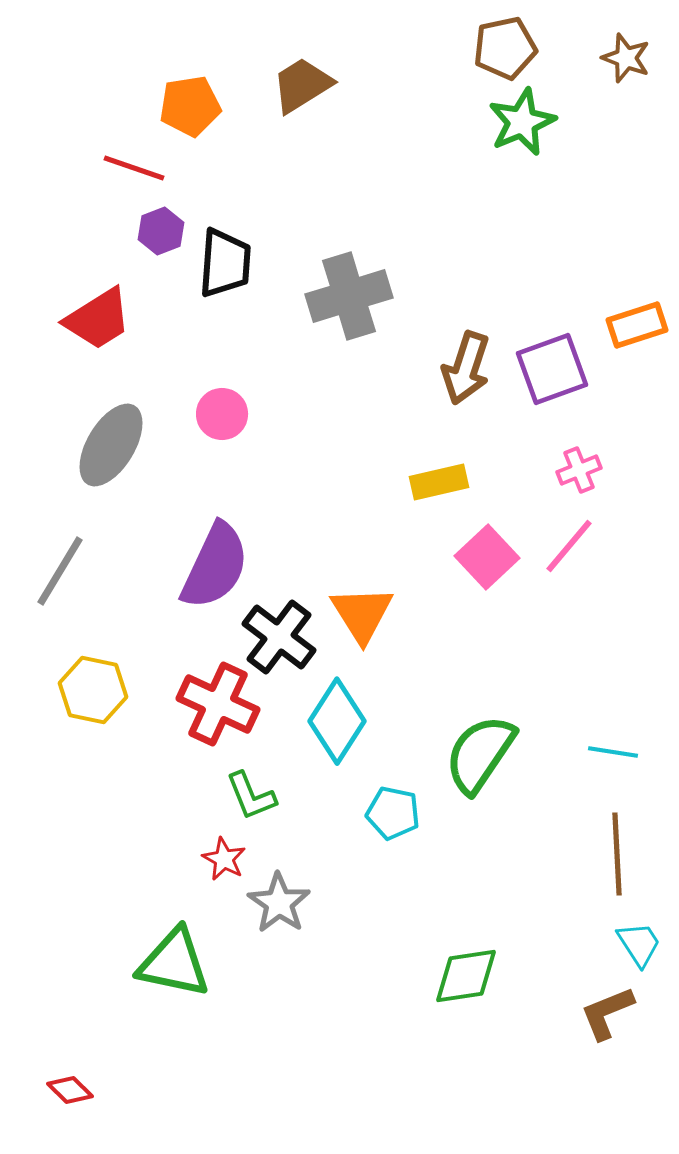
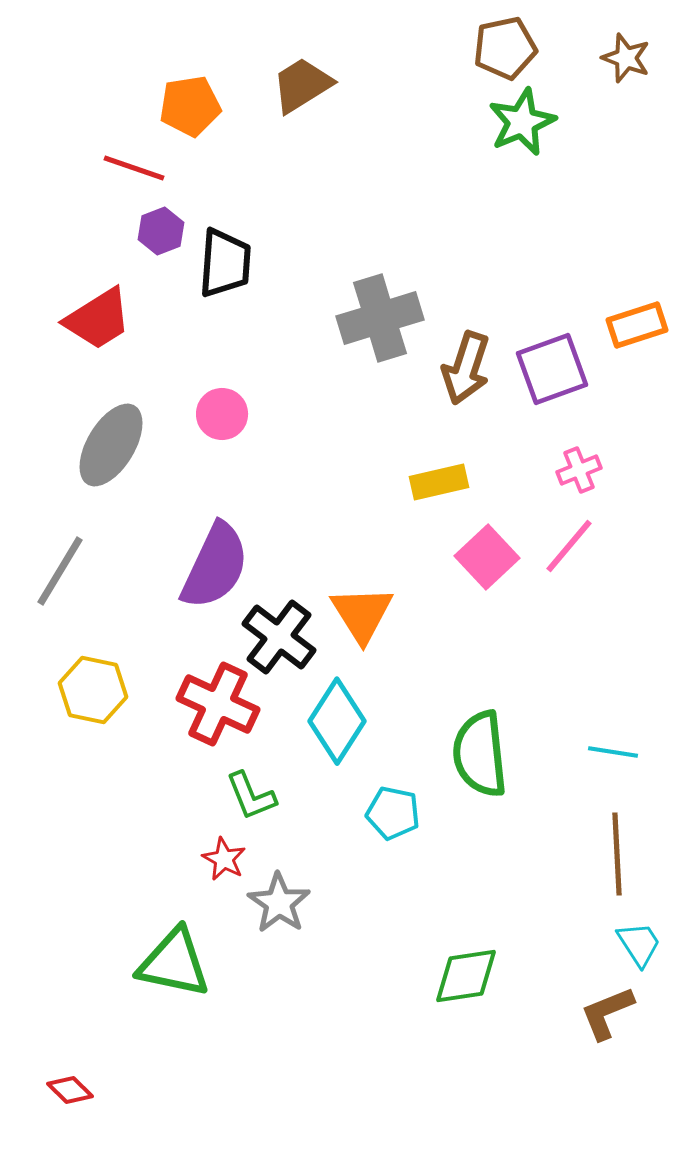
gray cross: moved 31 px right, 22 px down
green semicircle: rotated 40 degrees counterclockwise
